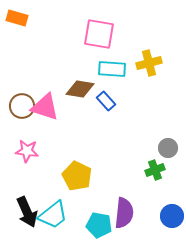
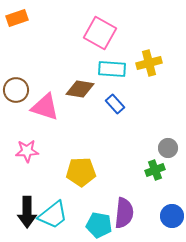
orange rectangle: rotated 35 degrees counterclockwise
pink square: moved 1 px right, 1 px up; rotated 20 degrees clockwise
blue rectangle: moved 9 px right, 3 px down
brown circle: moved 6 px left, 16 px up
pink star: rotated 10 degrees counterclockwise
yellow pentagon: moved 4 px right, 4 px up; rotated 28 degrees counterclockwise
black arrow: rotated 24 degrees clockwise
